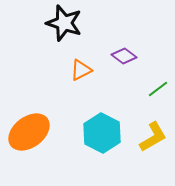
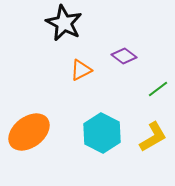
black star: rotated 9 degrees clockwise
